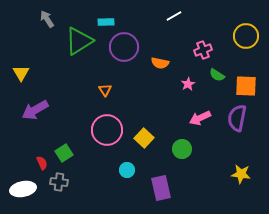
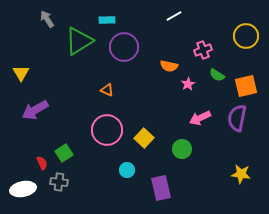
cyan rectangle: moved 1 px right, 2 px up
orange semicircle: moved 9 px right, 3 px down
orange square: rotated 15 degrees counterclockwise
orange triangle: moved 2 px right; rotated 32 degrees counterclockwise
